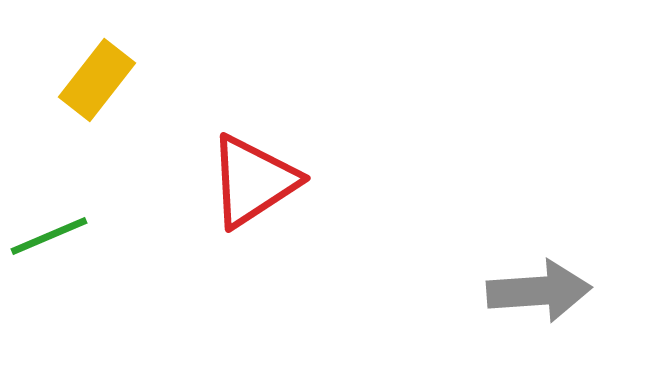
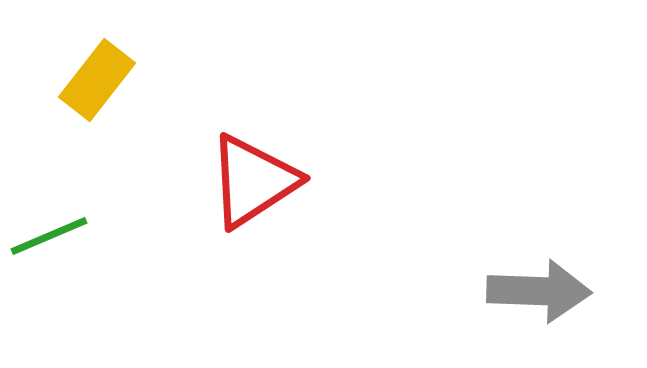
gray arrow: rotated 6 degrees clockwise
